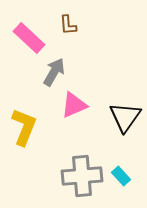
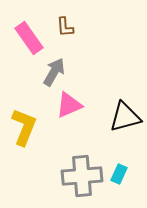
brown L-shape: moved 3 px left, 2 px down
pink rectangle: rotated 12 degrees clockwise
pink triangle: moved 5 px left
black triangle: rotated 40 degrees clockwise
cyan rectangle: moved 2 px left, 2 px up; rotated 66 degrees clockwise
